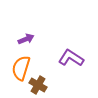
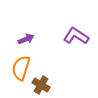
purple L-shape: moved 5 px right, 22 px up
brown cross: moved 3 px right
